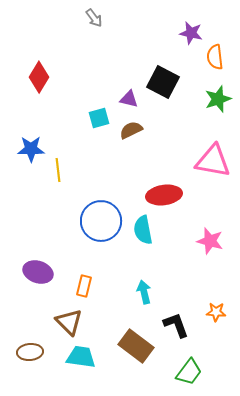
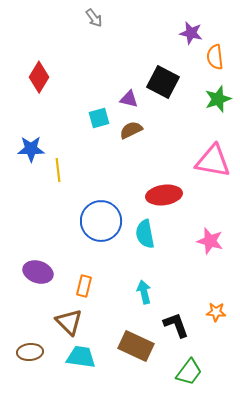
cyan semicircle: moved 2 px right, 4 px down
brown rectangle: rotated 12 degrees counterclockwise
